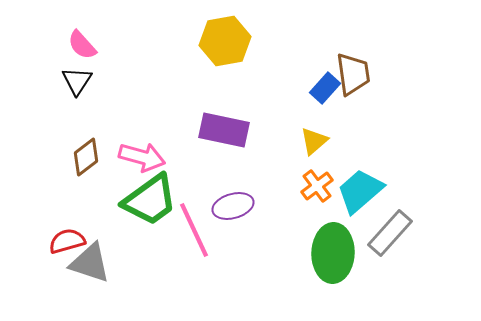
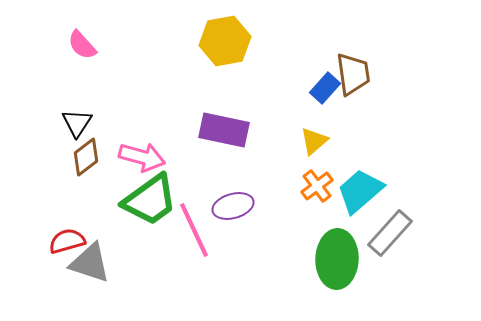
black triangle: moved 42 px down
green ellipse: moved 4 px right, 6 px down
